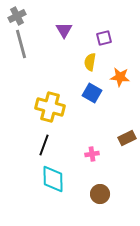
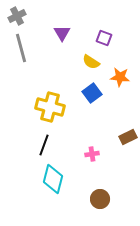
purple triangle: moved 2 px left, 3 px down
purple square: rotated 35 degrees clockwise
gray line: moved 4 px down
yellow semicircle: moved 1 px right; rotated 66 degrees counterclockwise
blue square: rotated 24 degrees clockwise
brown rectangle: moved 1 px right, 1 px up
cyan diamond: rotated 16 degrees clockwise
brown circle: moved 5 px down
